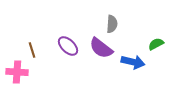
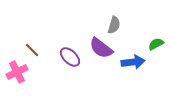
gray semicircle: moved 2 px right, 1 px down; rotated 12 degrees clockwise
purple ellipse: moved 2 px right, 11 px down
brown line: rotated 28 degrees counterclockwise
blue arrow: rotated 20 degrees counterclockwise
pink cross: rotated 30 degrees counterclockwise
